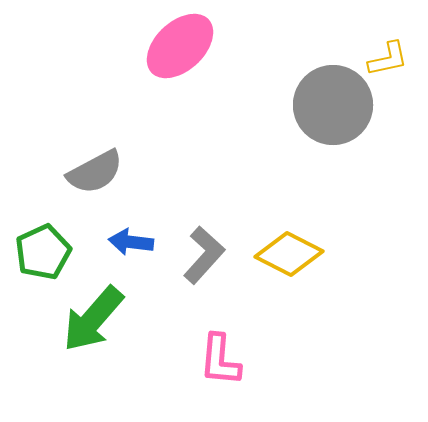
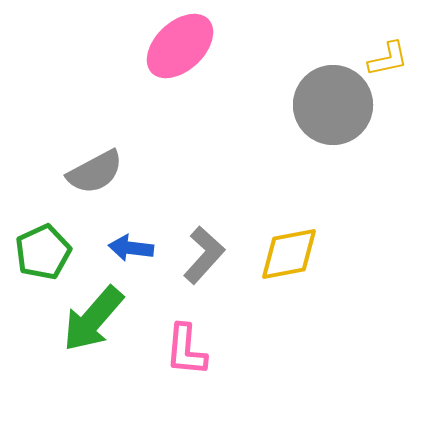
blue arrow: moved 6 px down
yellow diamond: rotated 38 degrees counterclockwise
pink L-shape: moved 34 px left, 10 px up
